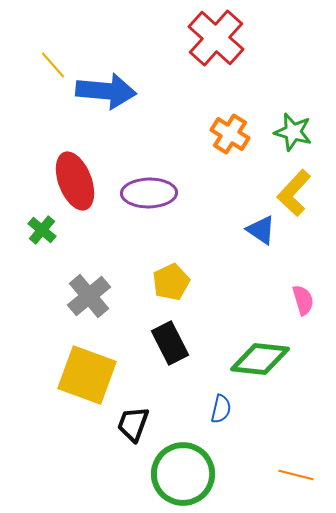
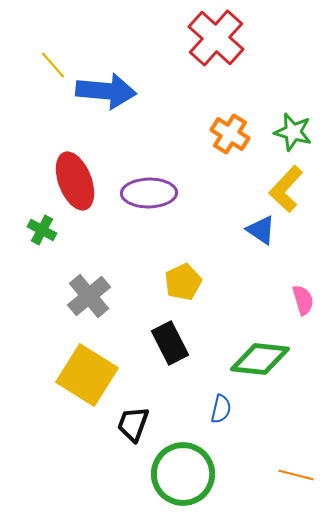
yellow L-shape: moved 8 px left, 4 px up
green cross: rotated 12 degrees counterclockwise
yellow pentagon: moved 12 px right
yellow square: rotated 12 degrees clockwise
